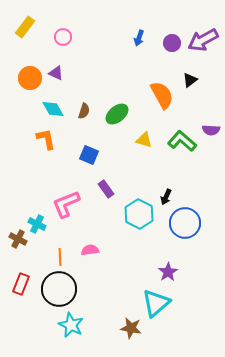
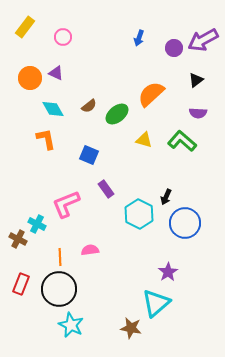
purple circle: moved 2 px right, 5 px down
black triangle: moved 6 px right
orange semicircle: moved 11 px left, 1 px up; rotated 104 degrees counterclockwise
brown semicircle: moved 5 px right, 5 px up; rotated 35 degrees clockwise
purple semicircle: moved 13 px left, 17 px up
